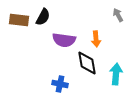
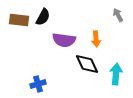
black diamond: moved 1 px down; rotated 15 degrees counterclockwise
blue cross: moved 22 px left; rotated 28 degrees counterclockwise
